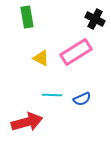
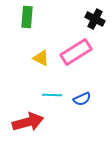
green rectangle: rotated 15 degrees clockwise
red arrow: moved 1 px right
